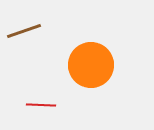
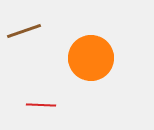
orange circle: moved 7 px up
